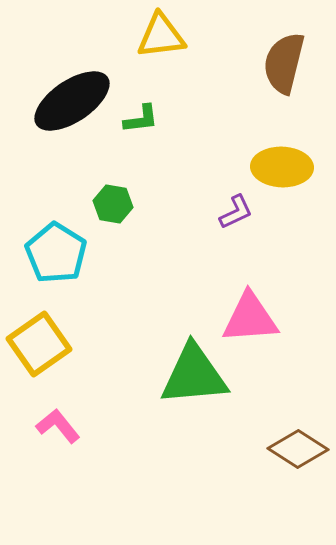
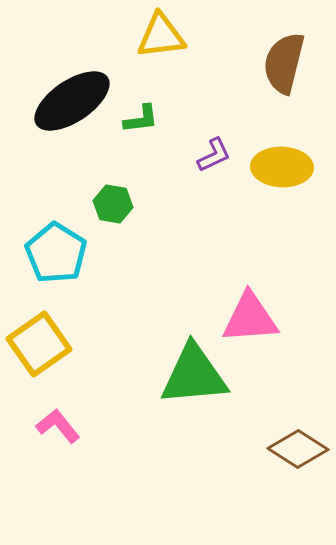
purple L-shape: moved 22 px left, 57 px up
